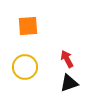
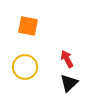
orange square: rotated 15 degrees clockwise
black triangle: rotated 24 degrees counterclockwise
